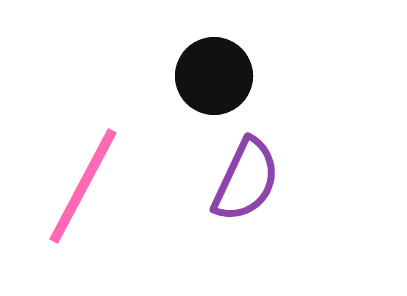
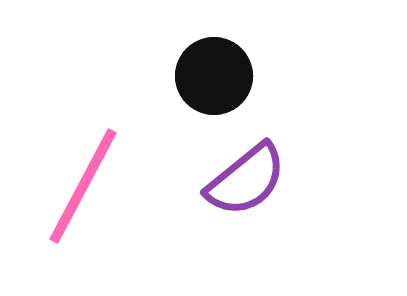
purple semicircle: rotated 26 degrees clockwise
